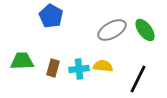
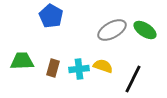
green ellipse: rotated 20 degrees counterclockwise
yellow semicircle: rotated 12 degrees clockwise
black line: moved 5 px left
